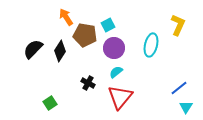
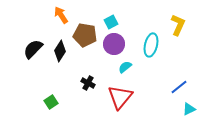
orange arrow: moved 5 px left, 2 px up
cyan square: moved 3 px right, 3 px up
purple circle: moved 4 px up
cyan semicircle: moved 9 px right, 5 px up
blue line: moved 1 px up
green square: moved 1 px right, 1 px up
cyan triangle: moved 3 px right, 2 px down; rotated 32 degrees clockwise
